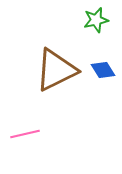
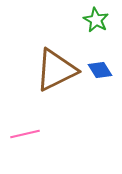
green star: rotated 30 degrees counterclockwise
blue diamond: moved 3 px left
